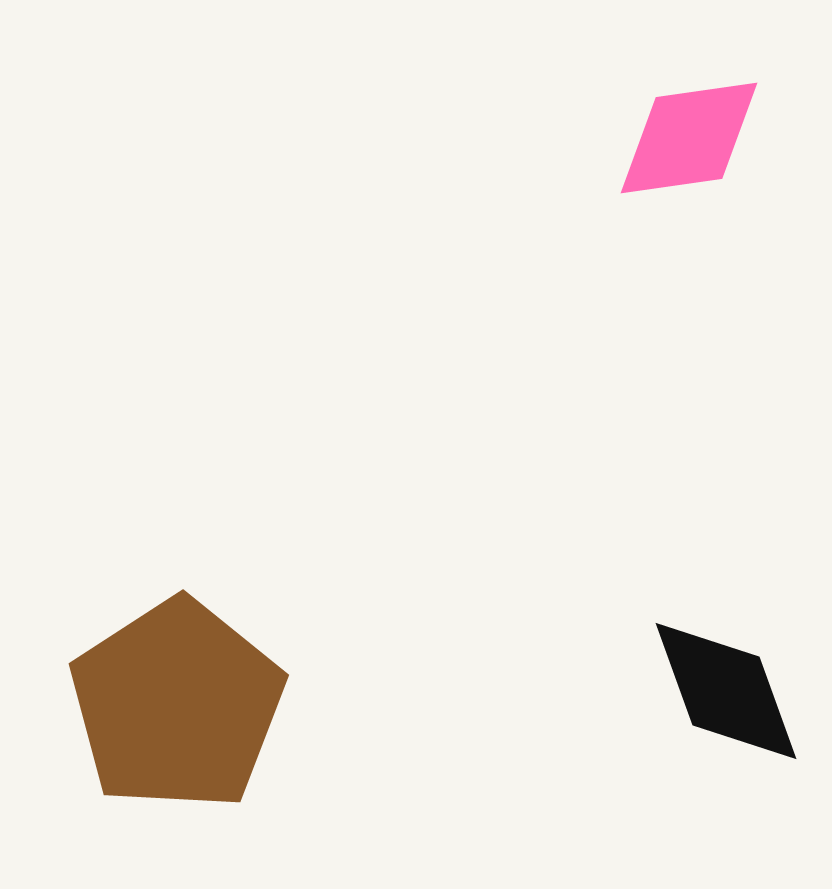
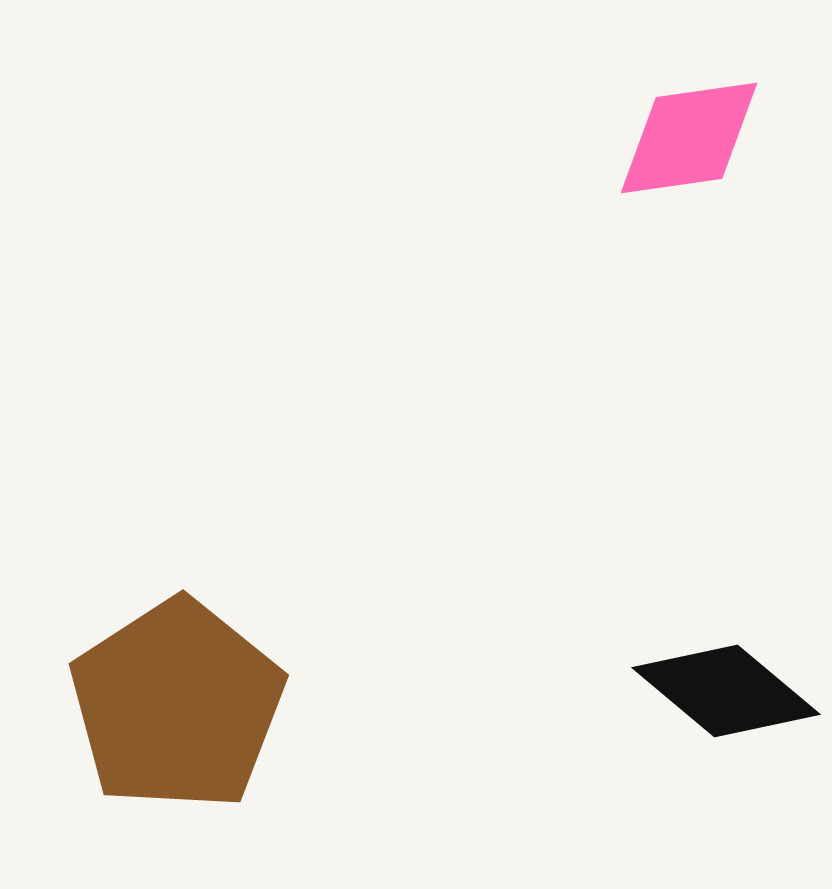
black diamond: rotated 30 degrees counterclockwise
